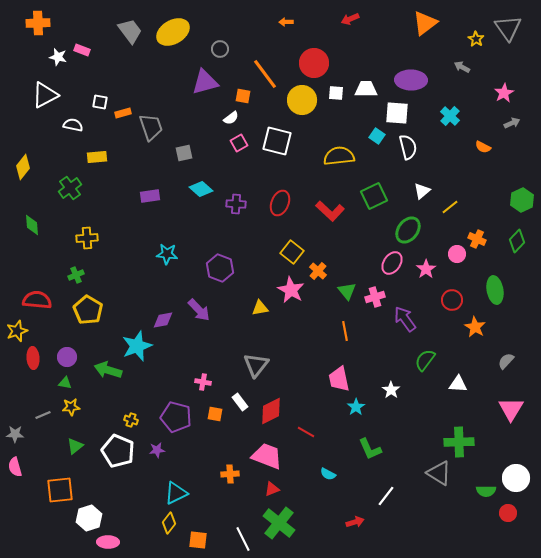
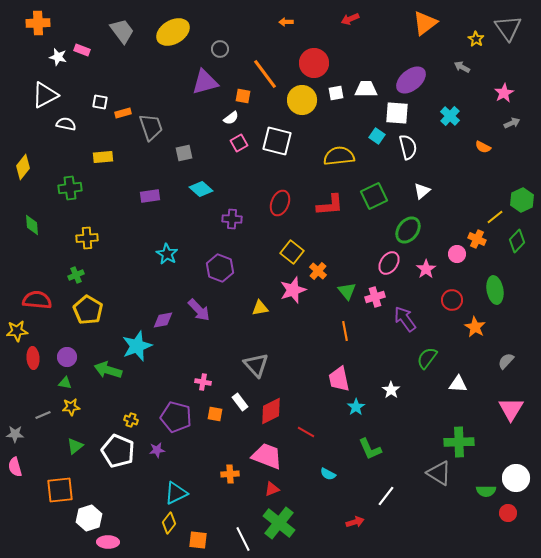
gray trapezoid at (130, 31): moved 8 px left
purple ellipse at (411, 80): rotated 40 degrees counterclockwise
white square at (336, 93): rotated 14 degrees counterclockwise
white semicircle at (73, 125): moved 7 px left, 1 px up
yellow rectangle at (97, 157): moved 6 px right
green cross at (70, 188): rotated 30 degrees clockwise
purple cross at (236, 204): moved 4 px left, 15 px down
yellow line at (450, 207): moved 45 px right, 10 px down
red L-shape at (330, 211): moved 6 px up; rotated 48 degrees counterclockwise
cyan star at (167, 254): rotated 25 degrees clockwise
pink ellipse at (392, 263): moved 3 px left
pink star at (291, 290): moved 2 px right; rotated 24 degrees clockwise
yellow star at (17, 331): rotated 15 degrees clockwise
green semicircle at (425, 360): moved 2 px right, 2 px up
gray triangle at (256, 365): rotated 20 degrees counterclockwise
